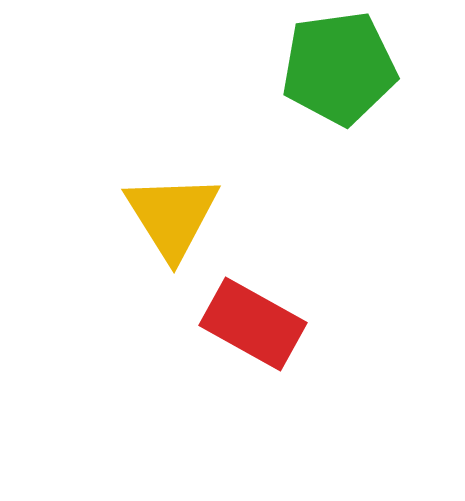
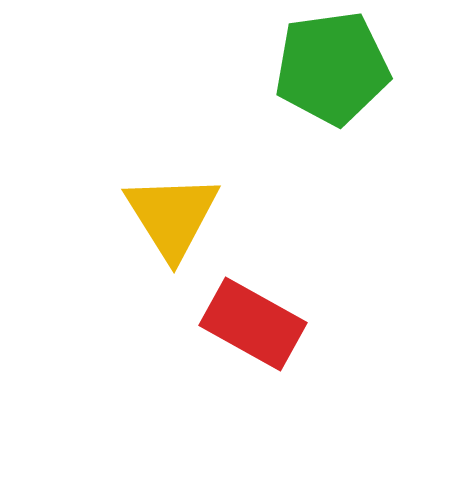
green pentagon: moved 7 px left
